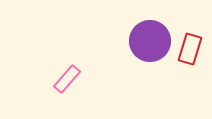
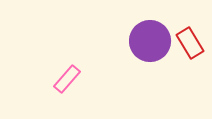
red rectangle: moved 6 px up; rotated 48 degrees counterclockwise
